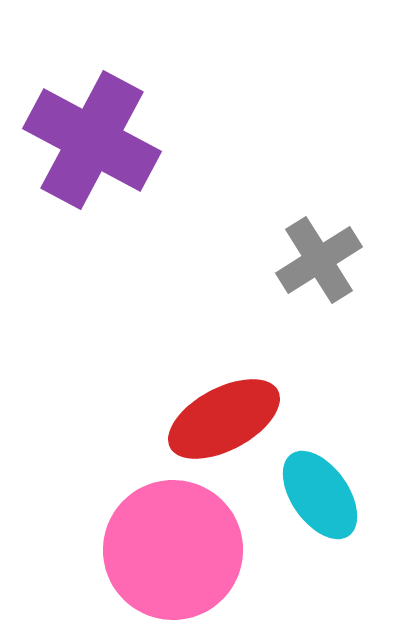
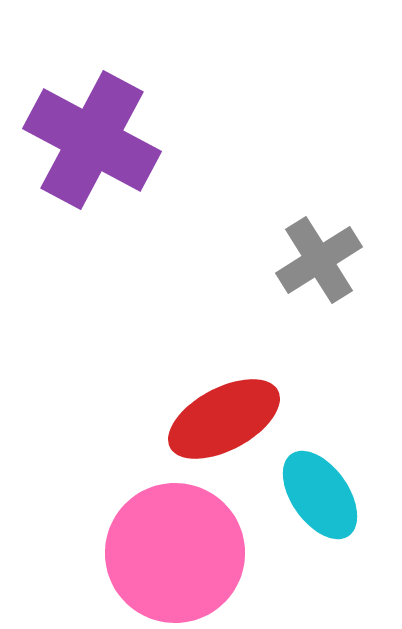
pink circle: moved 2 px right, 3 px down
